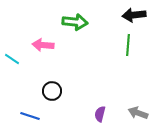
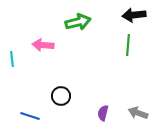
green arrow: moved 3 px right; rotated 20 degrees counterclockwise
cyan line: rotated 49 degrees clockwise
black circle: moved 9 px right, 5 px down
purple semicircle: moved 3 px right, 1 px up
